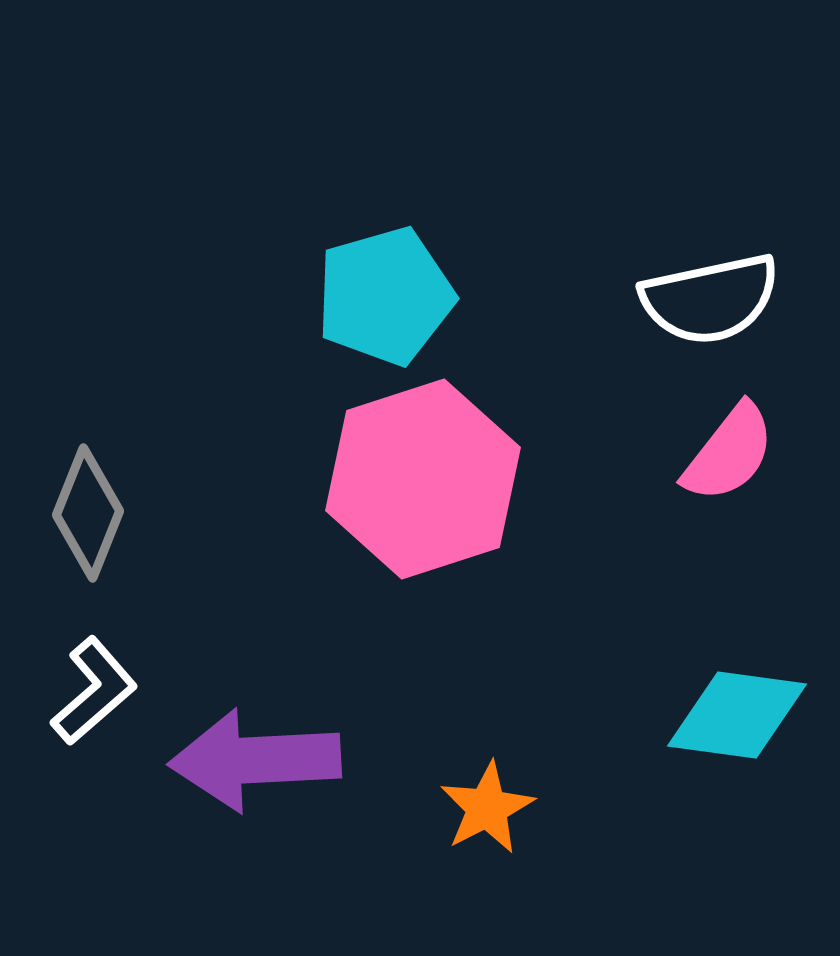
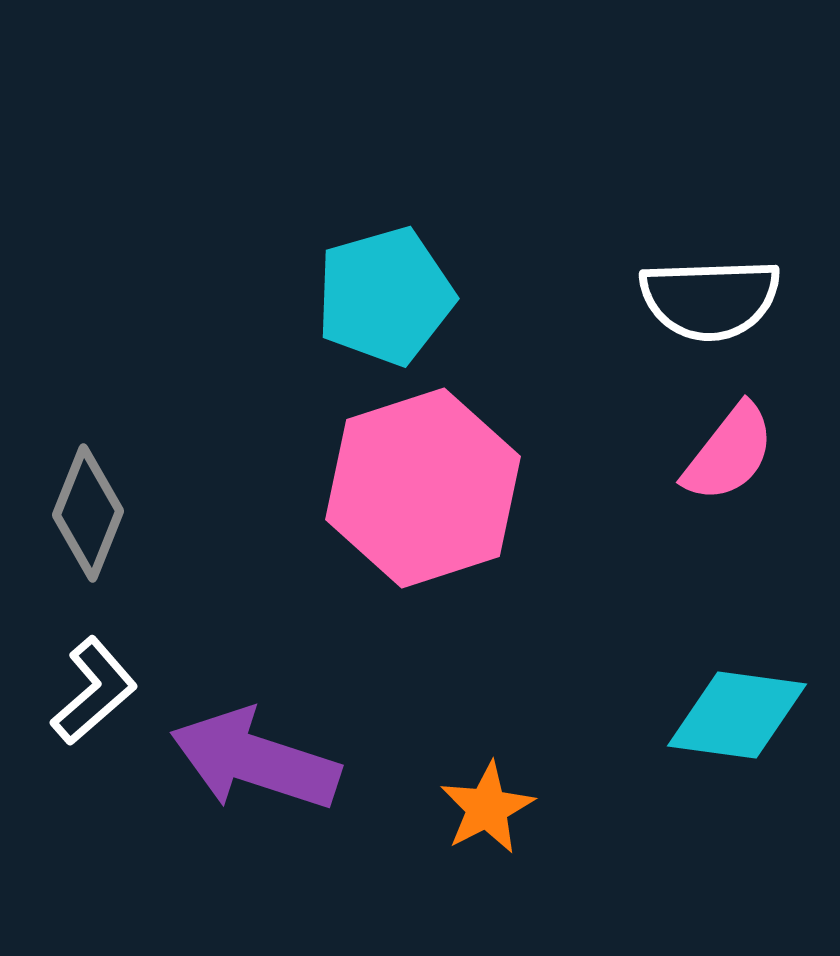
white semicircle: rotated 10 degrees clockwise
pink hexagon: moved 9 px down
purple arrow: rotated 21 degrees clockwise
